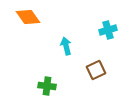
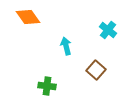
cyan cross: rotated 36 degrees counterclockwise
brown square: rotated 24 degrees counterclockwise
